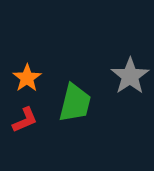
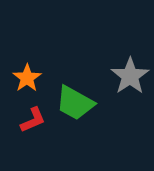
green trapezoid: rotated 105 degrees clockwise
red L-shape: moved 8 px right
